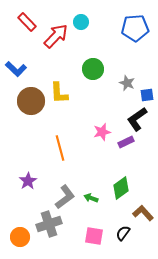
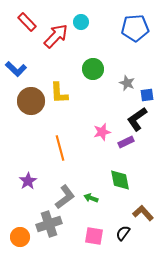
green diamond: moved 1 px left, 8 px up; rotated 65 degrees counterclockwise
